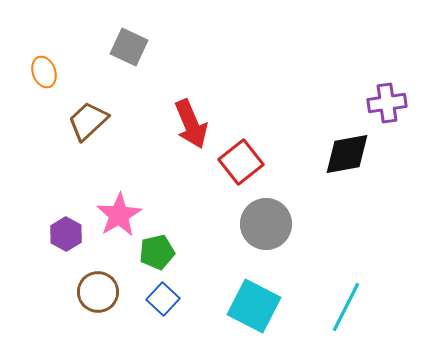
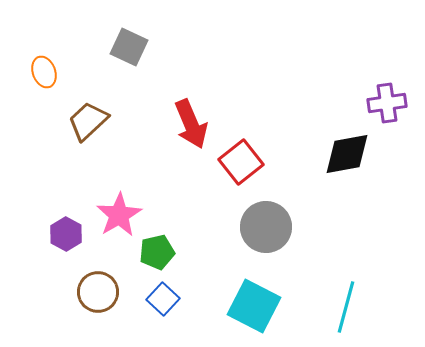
gray circle: moved 3 px down
cyan line: rotated 12 degrees counterclockwise
